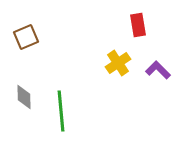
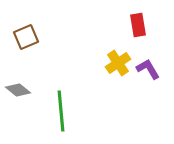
purple L-shape: moved 10 px left, 1 px up; rotated 15 degrees clockwise
gray diamond: moved 6 px left, 7 px up; rotated 50 degrees counterclockwise
